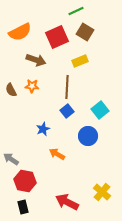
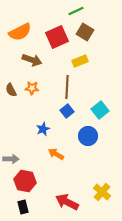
brown arrow: moved 4 px left
orange star: moved 2 px down
orange arrow: moved 1 px left
gray arrow: rotated 147 degrees clockwise
